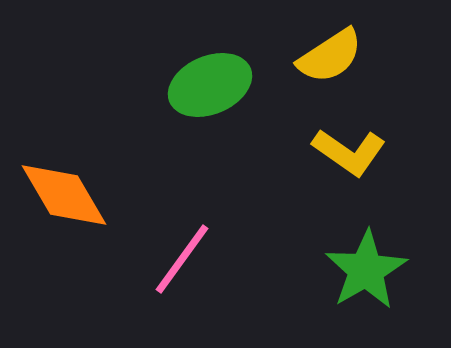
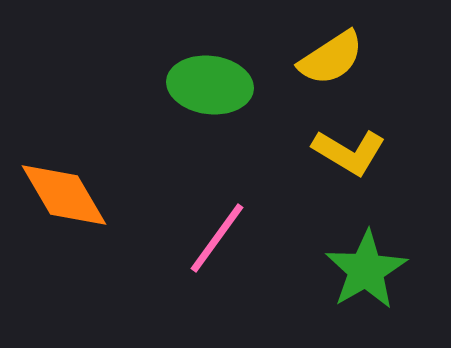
yellow semicircle: moved 1 px right, 2 px down
green ellipse: rotated 30 degrees clockwise
yellow L-shape: rotated 4 degrees counterclockwise
pink line: moved 35 px right, 21 px up
